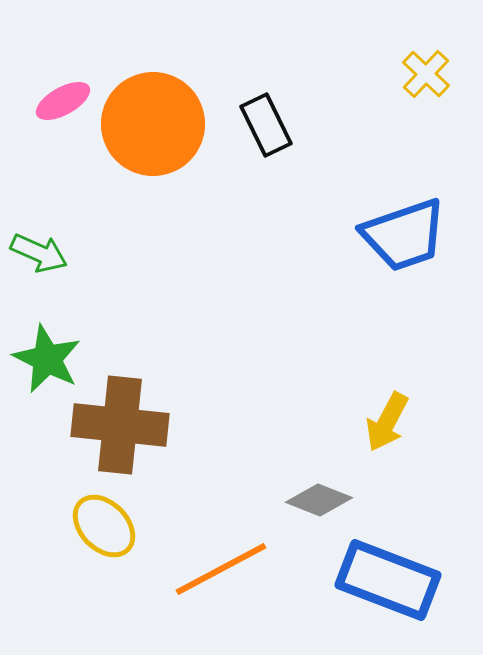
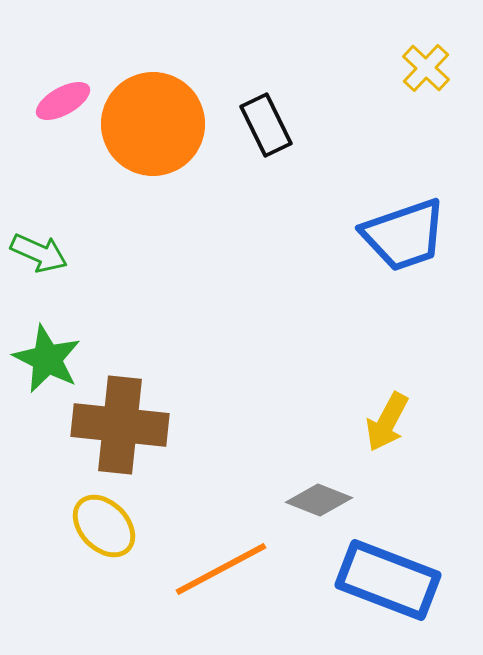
yellow cross: moved 6 px up
